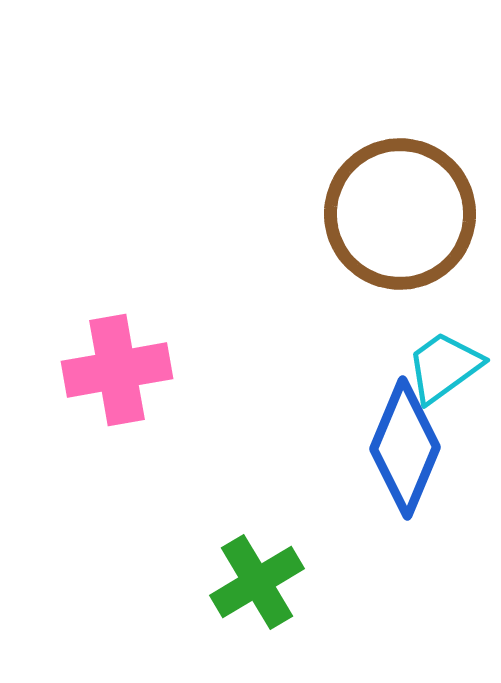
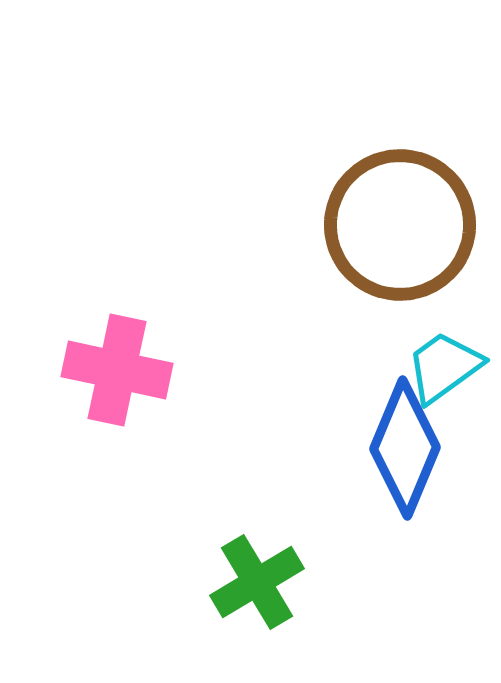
brown circle: moved 11 px down
pink cross: rotated 22 degrees clockwise
